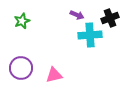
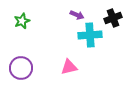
black cross: moved 3 px right
pink triangle: moved 15 px right, 8 px up
